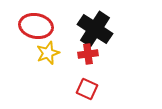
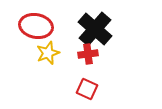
black cross: rotated 8 degrees clockwise
